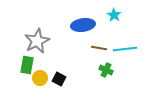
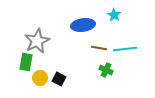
green rectangle: moved 1 px left, 3 px up
